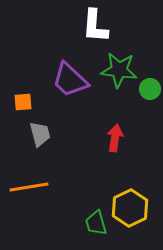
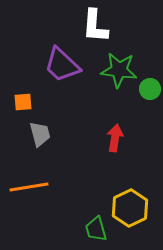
purple trapezoid: moved 8 px left, 15 px up
green trapezoid: moved 6 px down
